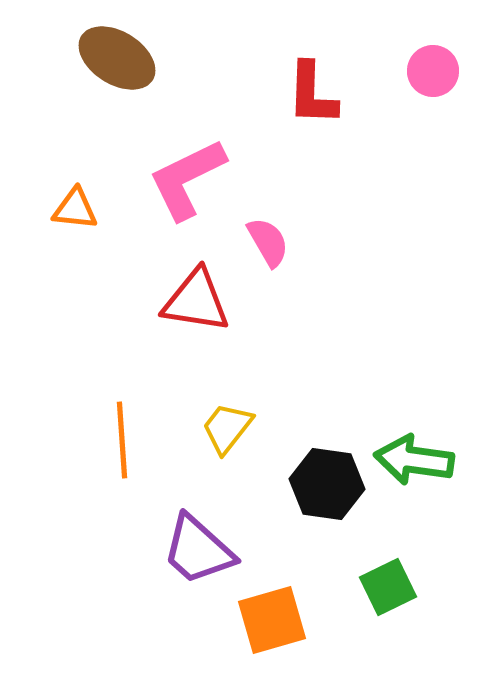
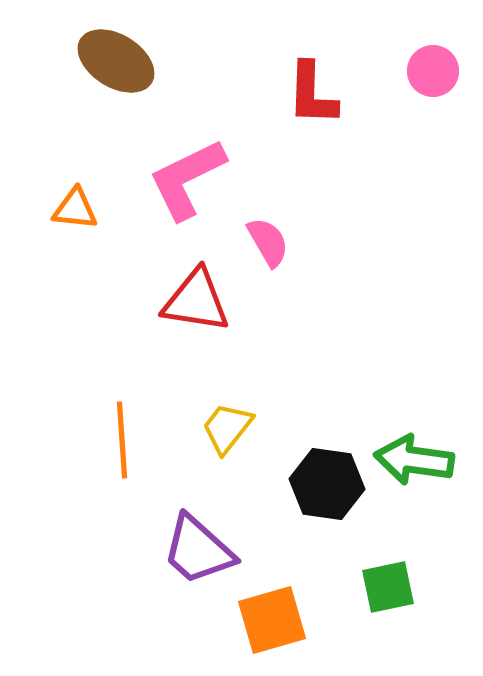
brown ellipse: moved 1 px left, 3 px down
green square: rotated 14 degrees clockwise
